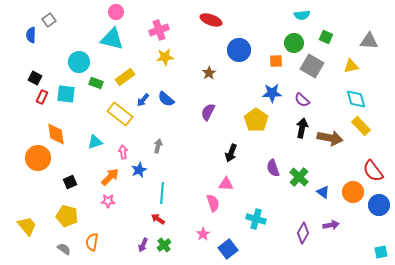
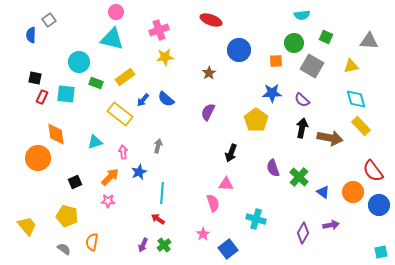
black square at (35, 78): rotated 16 degrees counterclockwise
blue star at (139, 170): moved 2 px down
black square at (70, 182): moved 5 px right
